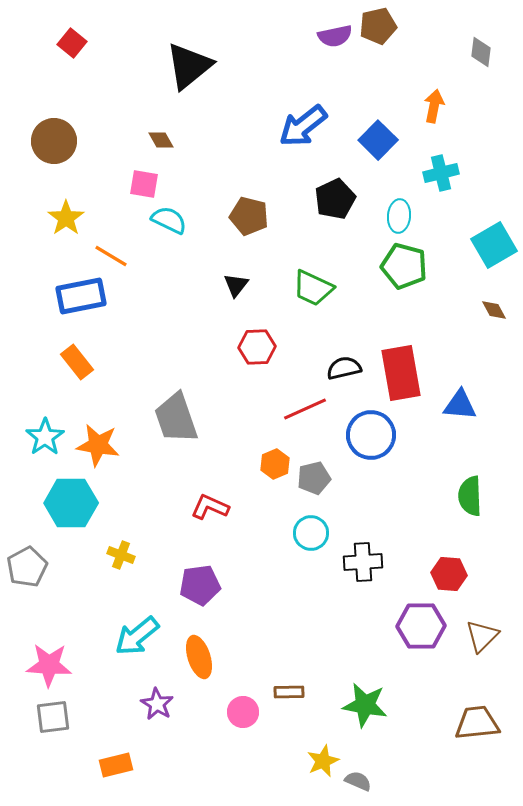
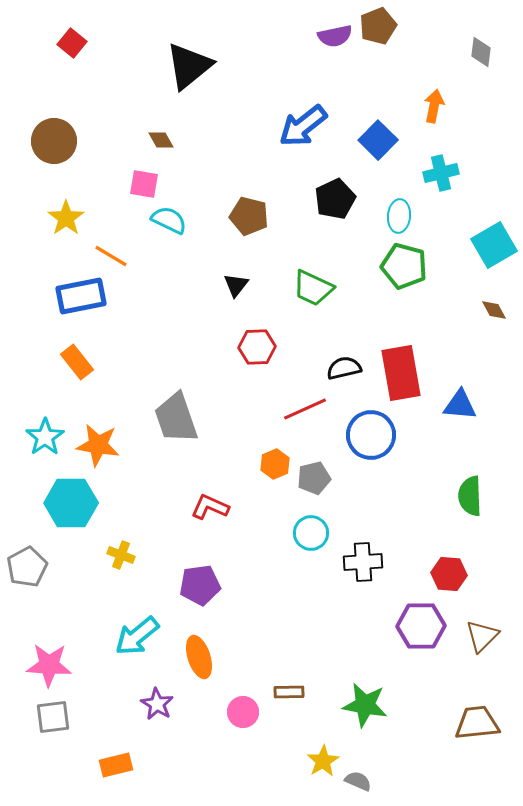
brown pentagon at (378, 26): rotated 9 degrees counterclockwise
yellow star at (323, 761): rotated 8 degrees counterclockwise
